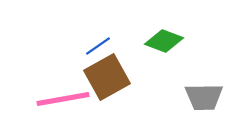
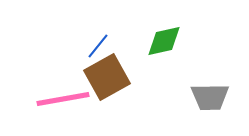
green diamond: rotated 33 degrees counterclockwise
blue line: rotated 16 degrees counterclockwise
gray trapezoid: moved 6 px right
